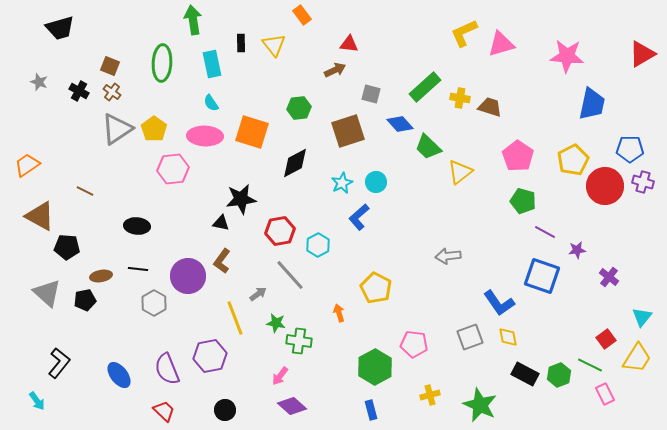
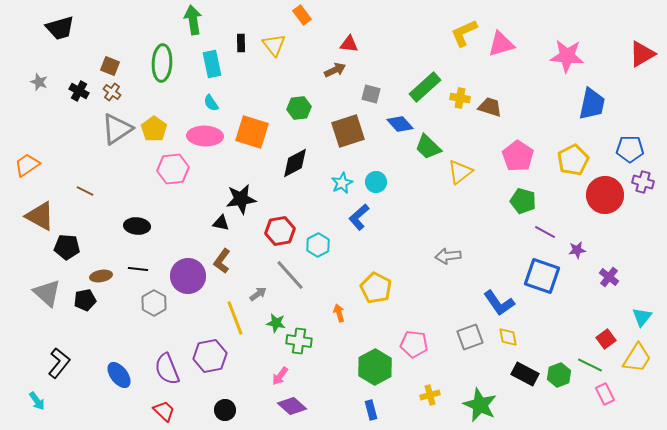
red circle at (605, 186): moved 9 px down
